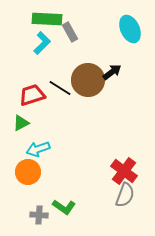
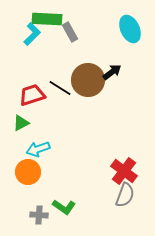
cyan L-shape: moved 10 px left, 9 px up
